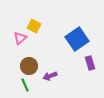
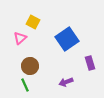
yellow square: moved 1 px left, 4 px up
blue square: moved 10 px left
brown circle: moved 1 px right
purple arrow: moved 16 px right, 6 px down
